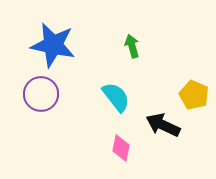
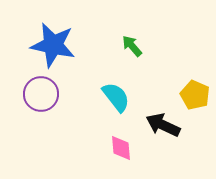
green arrow: rotated 25 degrees counterclockwise
yellow pentagon: moved 1 px right
pink diamond: rotated 16 degrees counterclockwise
